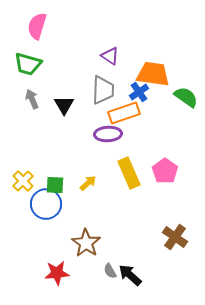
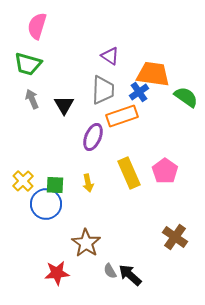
orange rectangle: moved 2 px left, 3 px down
purple ellipse: moved 15 px left, 3 px down; rotated 64 degrees counterclockwise
yellow arrow: rotated 120 degrees clockwise
